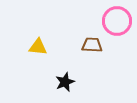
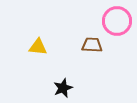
black star: moved 2 px left, 6 px down
